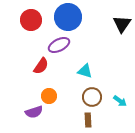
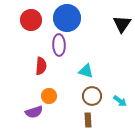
blue circle: moved 1 px left, 1 px down
purple ellipse: rotated 65 degrees counterclockwise
red semicircle: rotated 30 degrees counterclockwise
cyan triangle: moved 1 px right
brown circle: moved 1 px up
